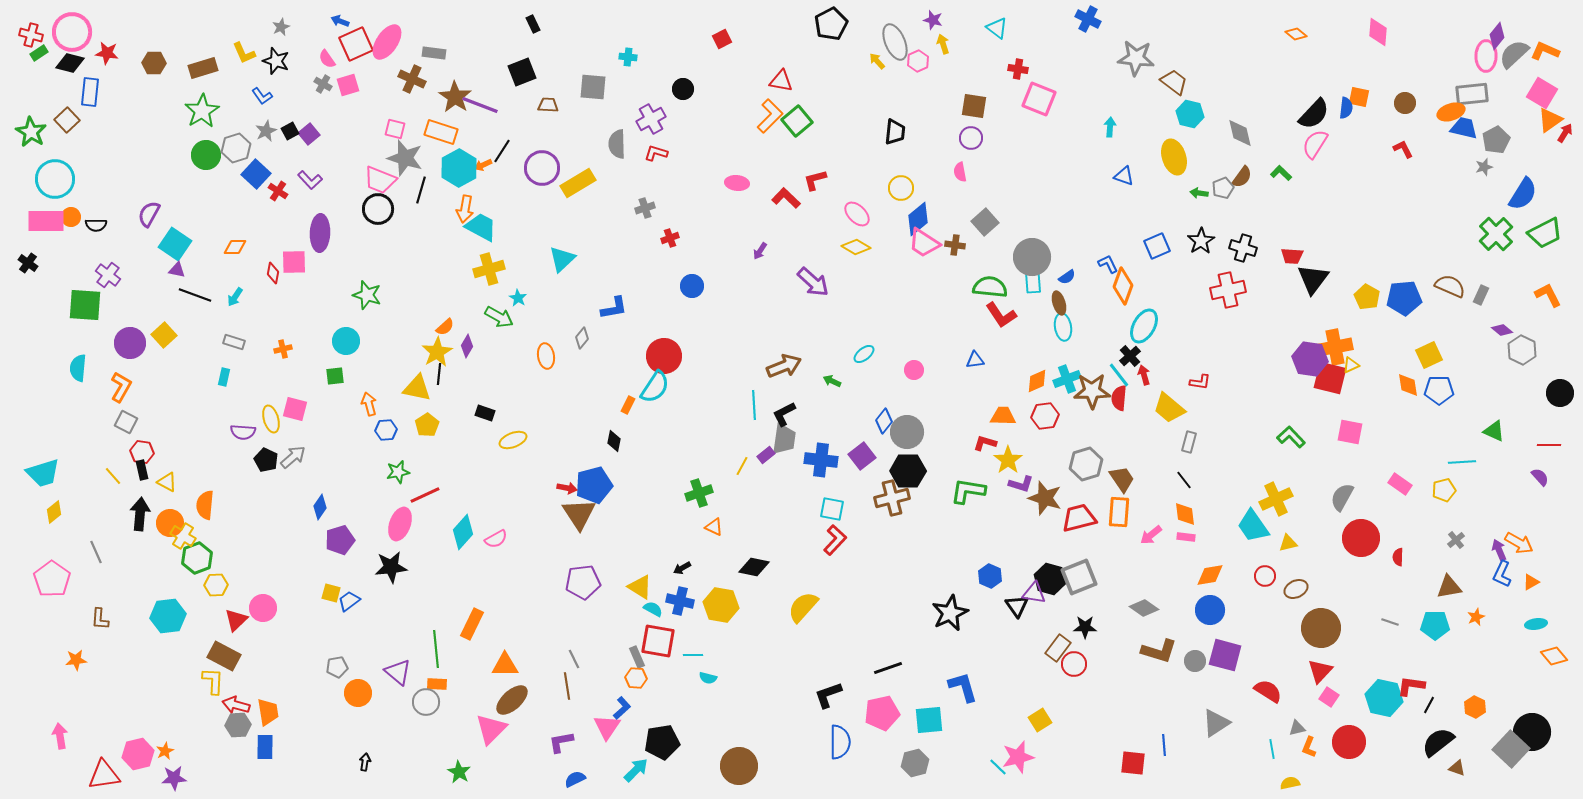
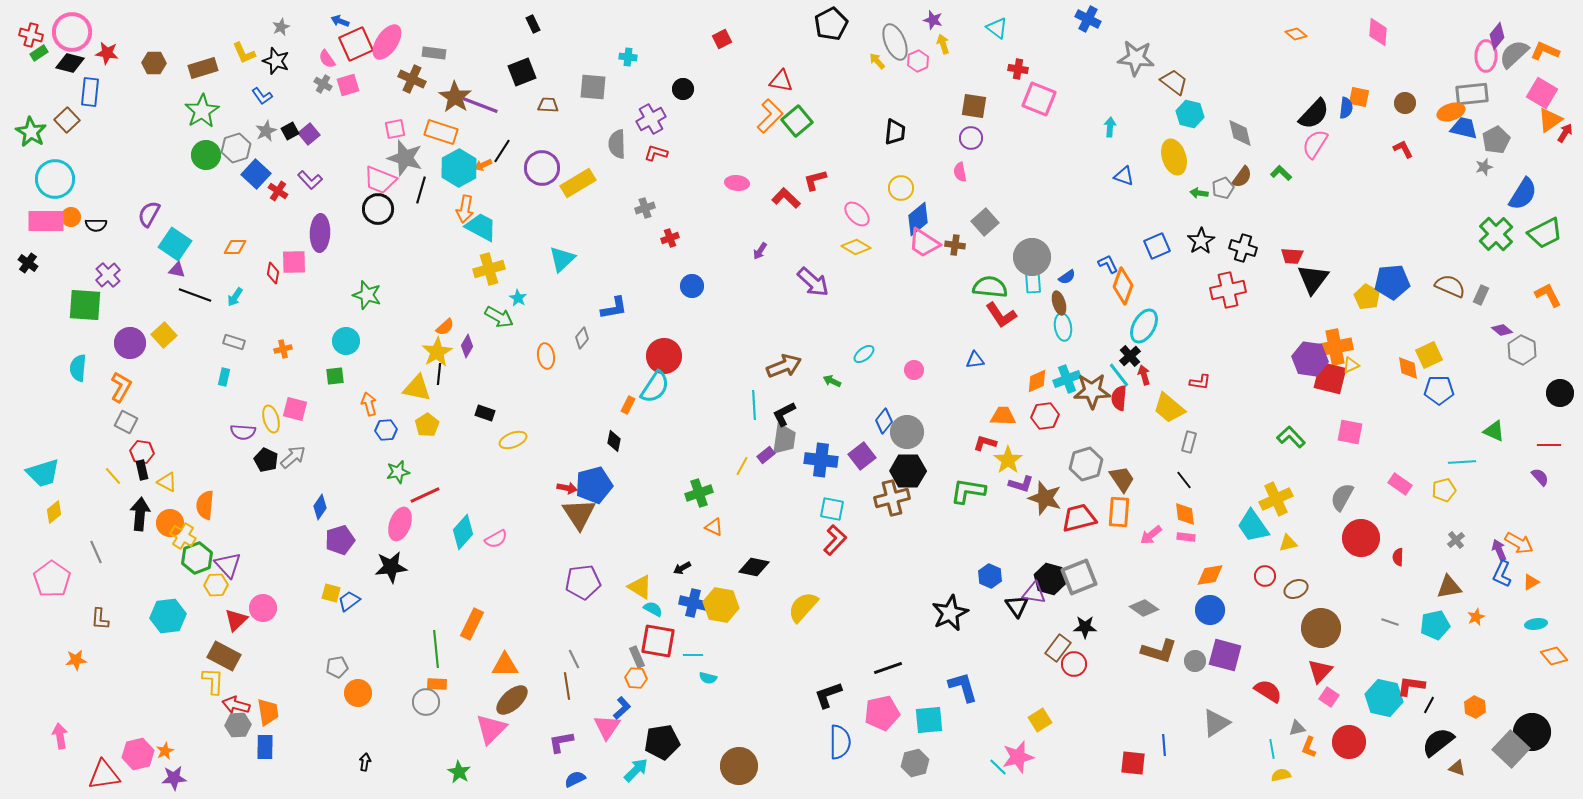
pink square at (395, 129): rotated 25 degrees counterclockwise
purple cross at (108, 275): rotated 10 degrees clockwise
blue pentagon at (1404, 298): moved 12 px left, 16 px up
orange diamond at (1408, 385): moved 17 px up
blue cross at (680, 601): moved 13 px right, 2 px down
cyan pentagon at (1435, 625): rotated 12 degrees counterclockwise
purple triangle at (398, 672): moved 170 px left, 107 px up; rotated 8 degrees clockwise
yellow semicircle at (1290, 783): moved 9 px left, 8 px up
